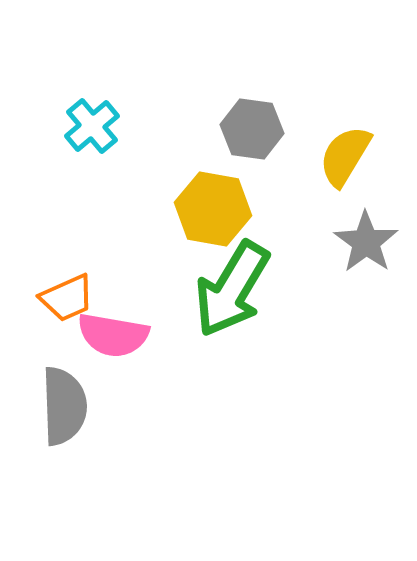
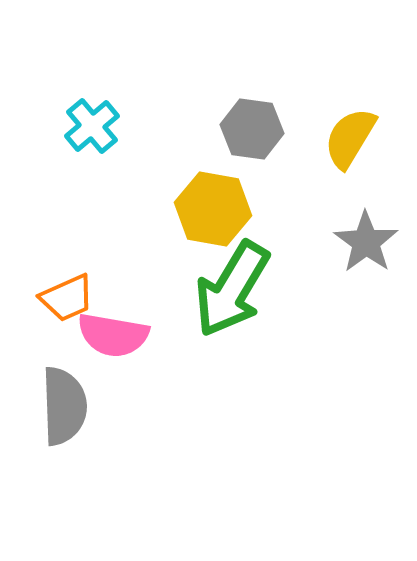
yellow semicircle: moved 5 px right, 18 px up
